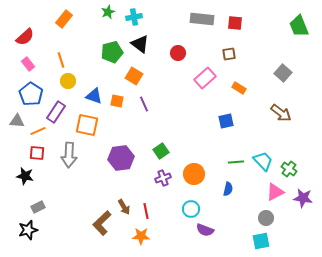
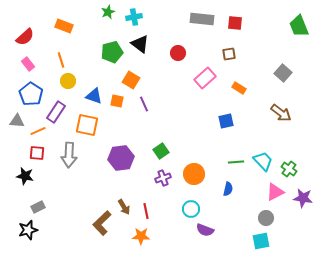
orange rectangle at (64, 19): moved 7 px down; rotated 72 degrees clockwise
orange square at (134, 76): moved 3 px left, 4 px down
